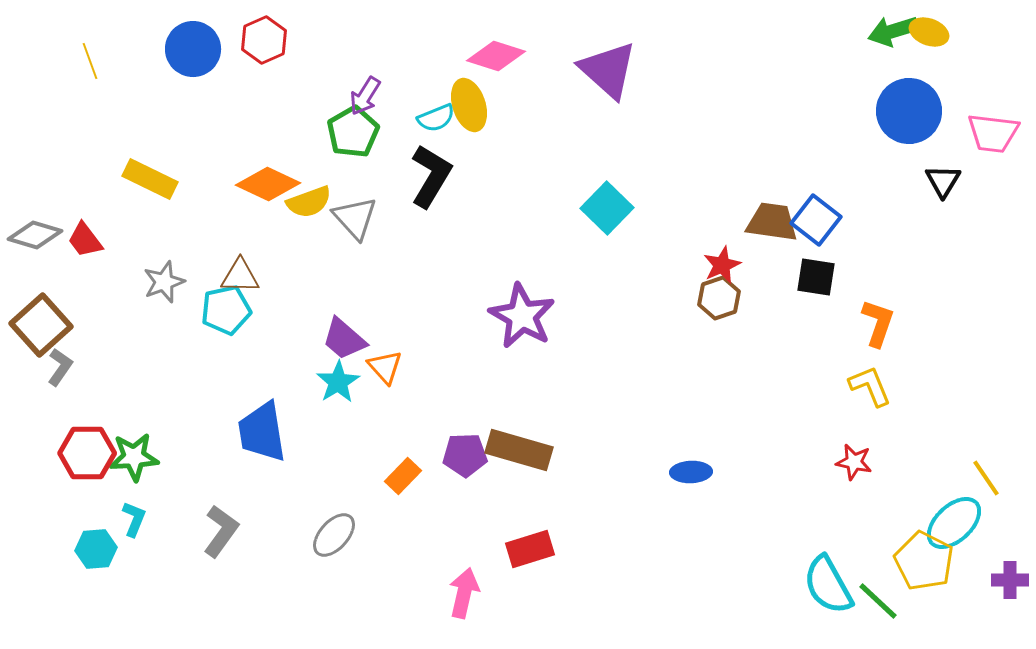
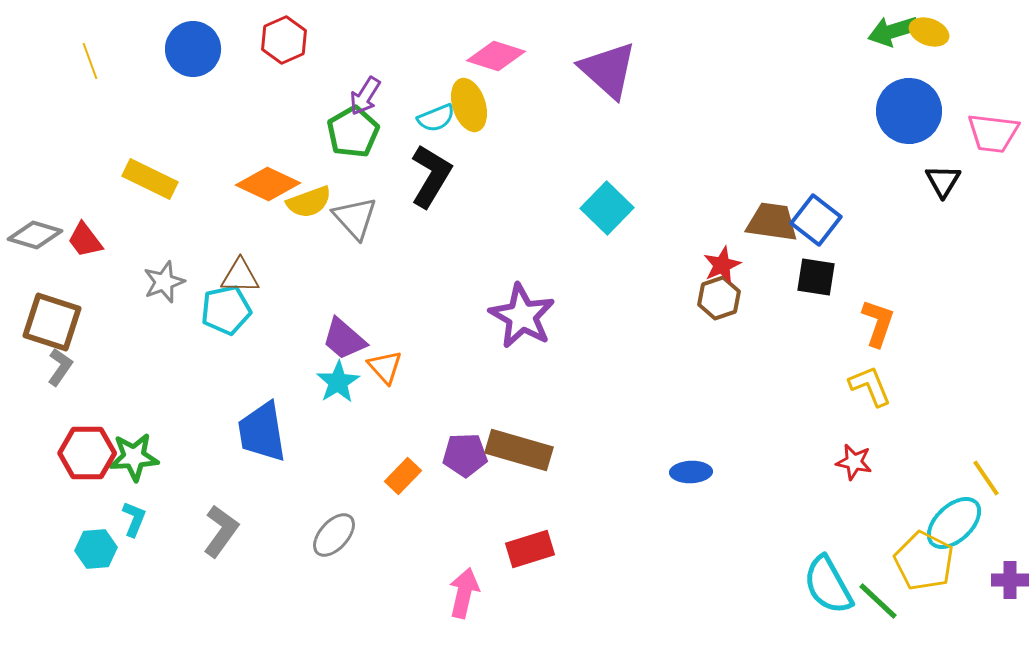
red hexagon at (264, 40): moved 20 px right
brown square at (41, 325): moved 11 px right, 3 px up; rotated 30 degrees counterclockwise
